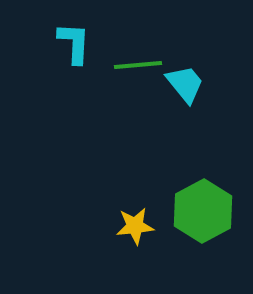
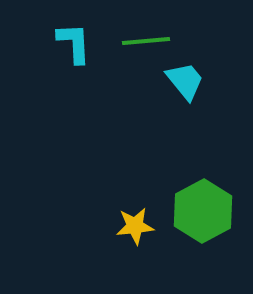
cyan L-shape: rotated 6 degrees counterclockwise
green line: moved 8 px right, 24 px up
cyan trapezoid: moved 3 px up
